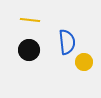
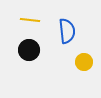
blue semicircle: moved 11 px up
